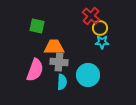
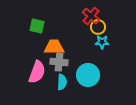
yellow circle: moved 2 px left, 1 px up
pink semicircle: moved 2 px right, 2 px down
